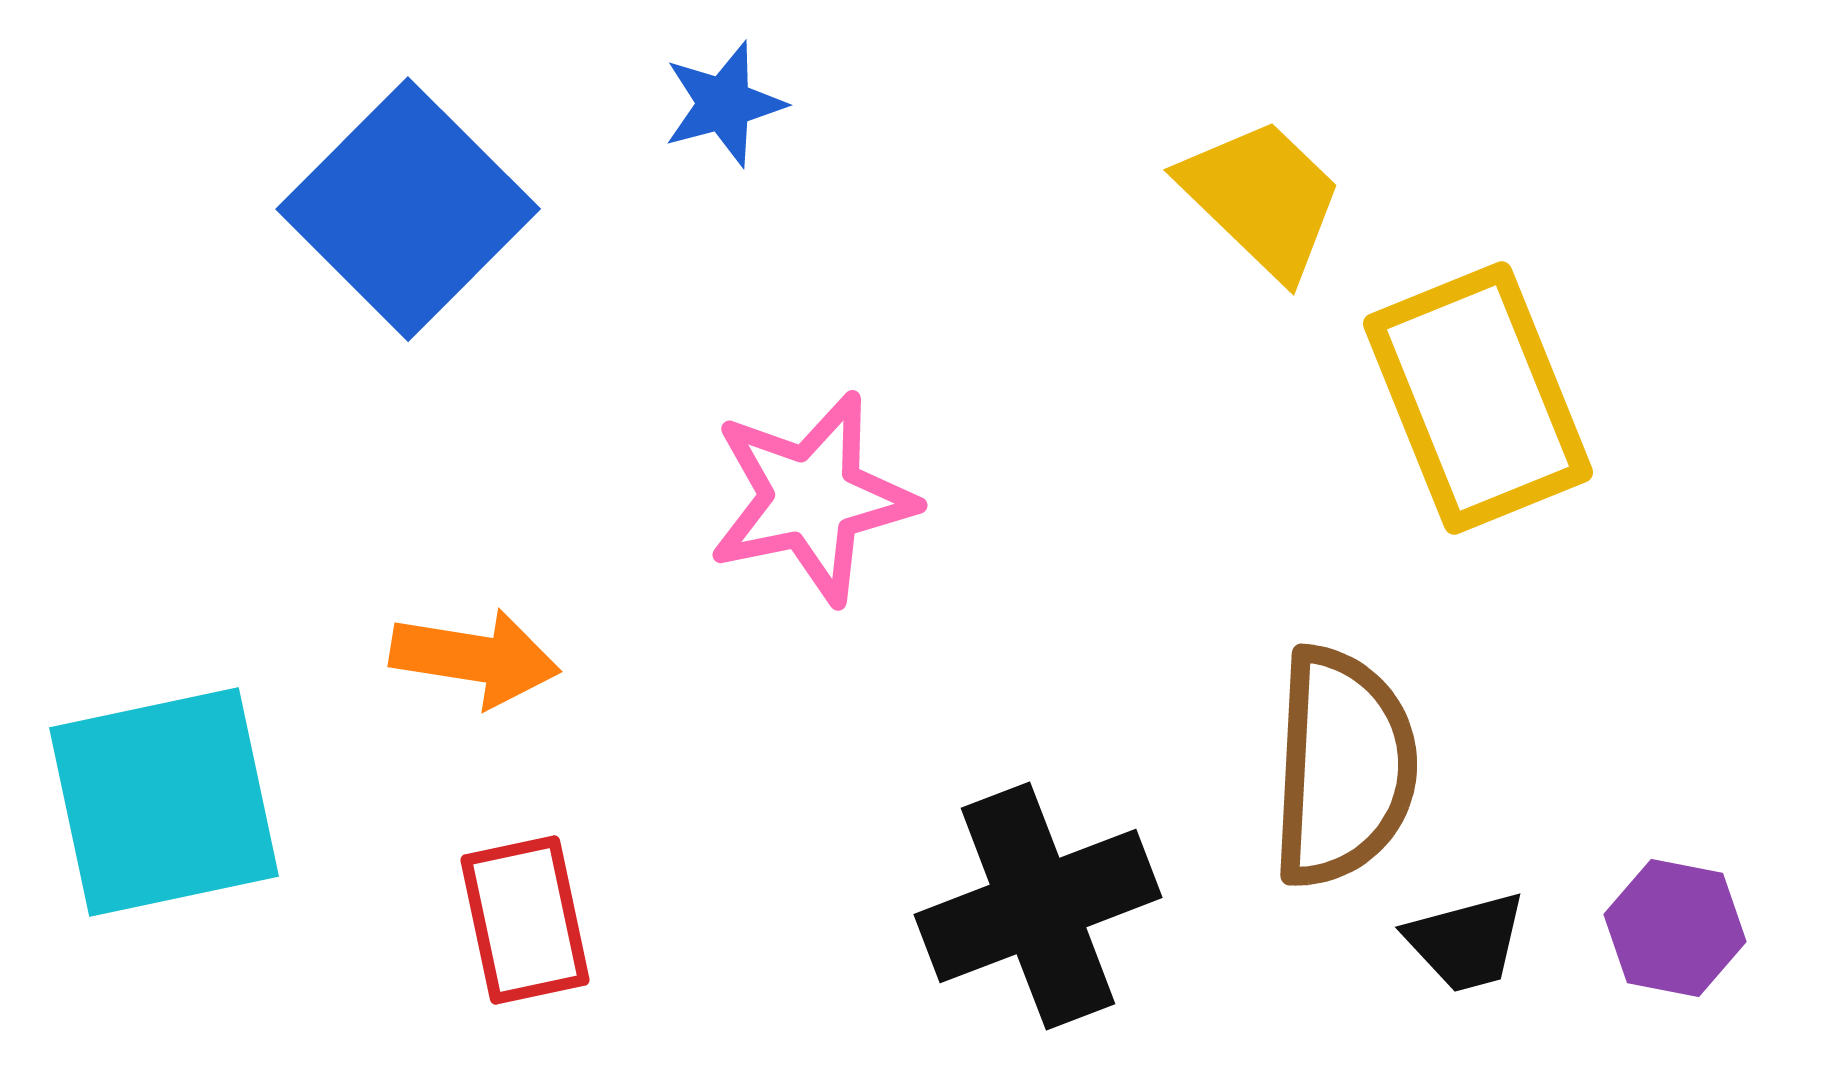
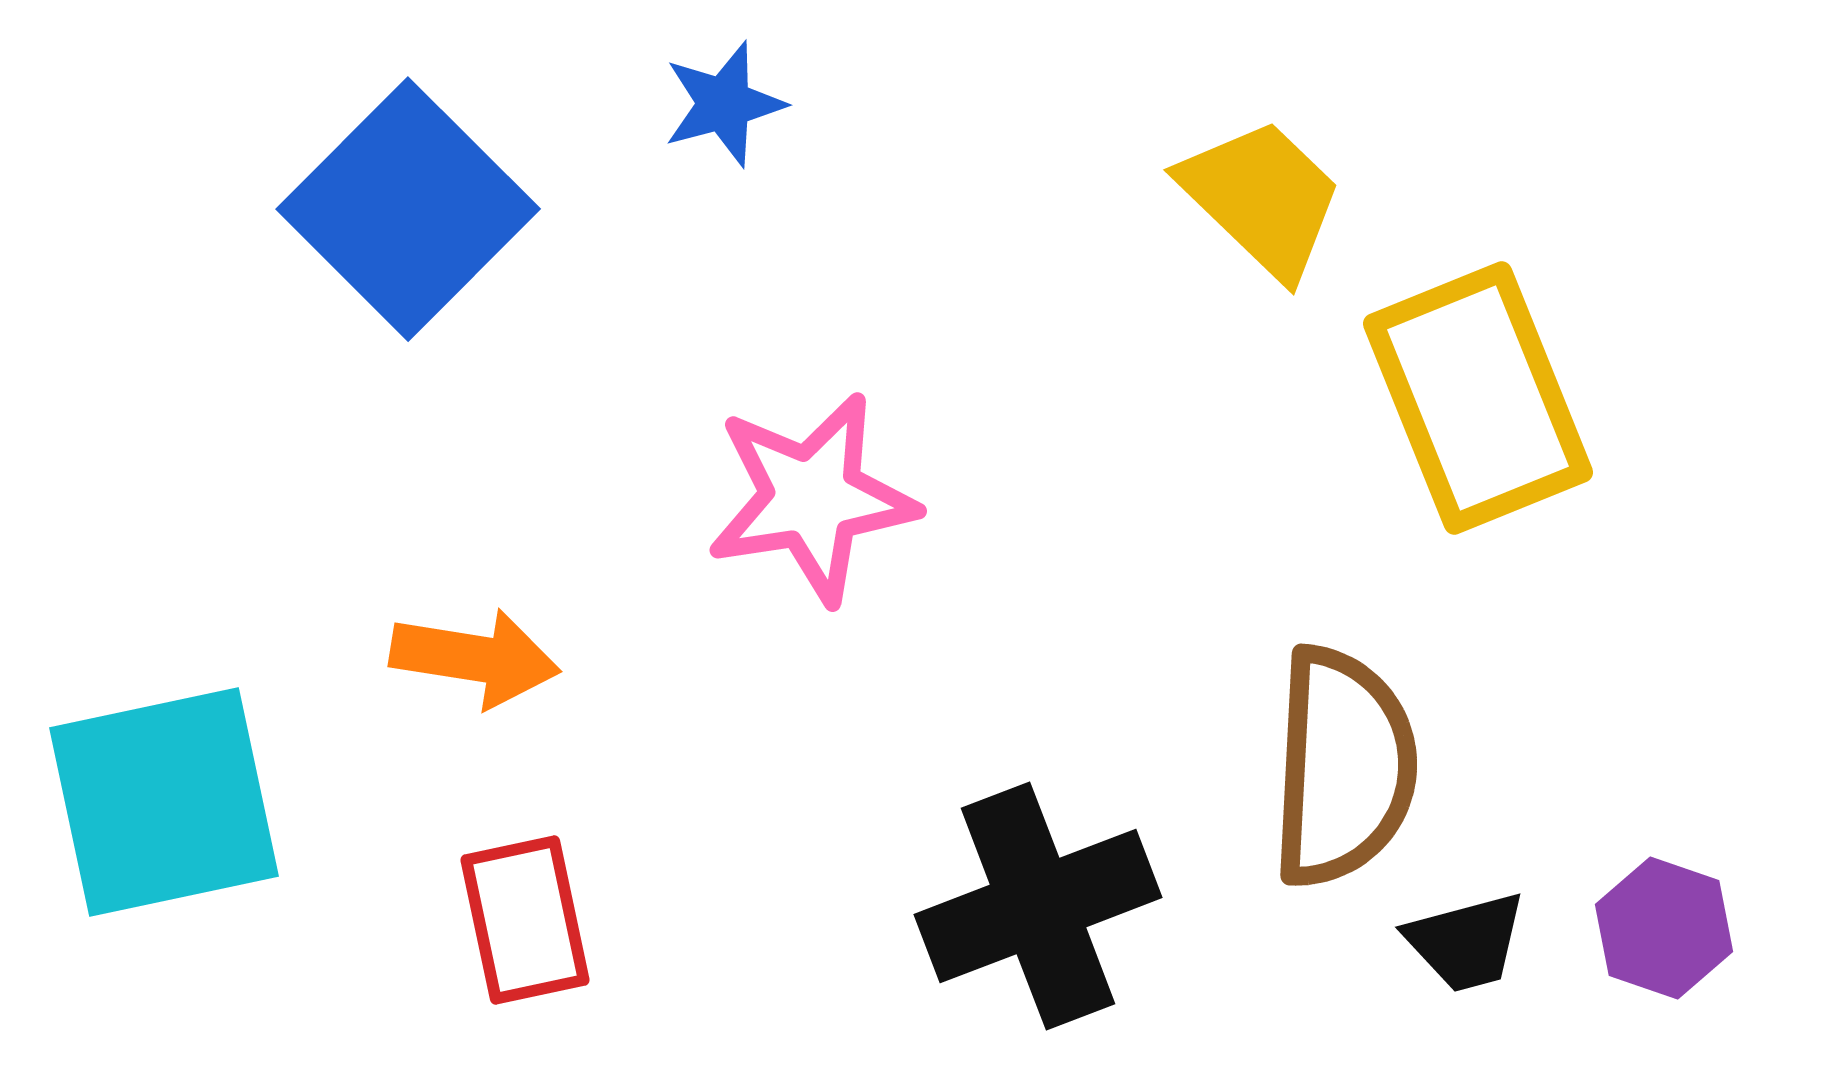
pink star: rotated 3 degrees clockwise
purple hexagon: moved 11 px left; rotated 8 degrees clockwise
